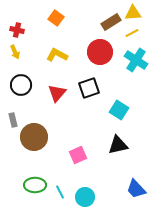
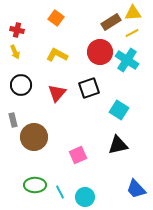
cyan cross: moved 9 px left
